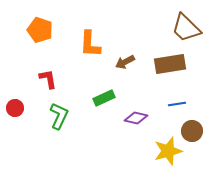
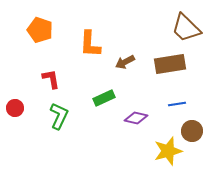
red L-shape: moved 3 px right
